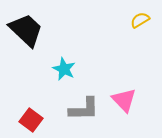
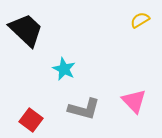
pink triangle: moved 10 px right, 1 px down
gray L-shape: rotated 16 degrees clockwise
